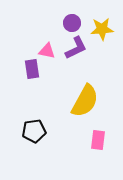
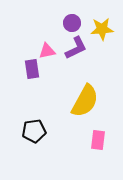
pink triangle: rotated 24 degrees counterclockwise
